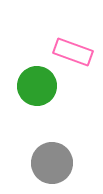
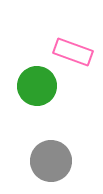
gray circle: moved 1 px left, 2 px up
